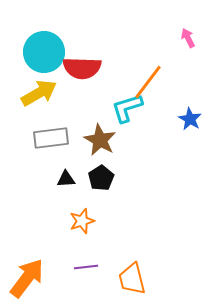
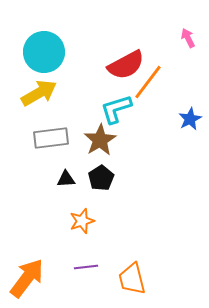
red semicircle: moved 44 px right, 3 px up; rotated 30 degrees counterclockwise
cyan L-shape: moved 11 px left, 1 px down
blue star: rotated 15 degrees clockwise
brown star: rotated 12 degrees clockwise
